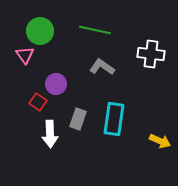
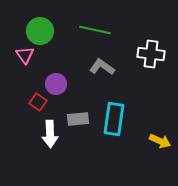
gray rectangle: rotated 65 degrees clockwise
